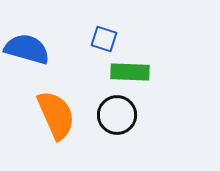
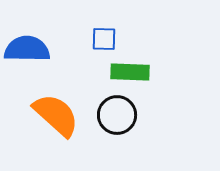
blue square: rotated 16 degrees counterclockwise
blue semicircle: rotated 15 degrees counterclockwise
orange semicircle: rotated 24 degrees counterclockwise
